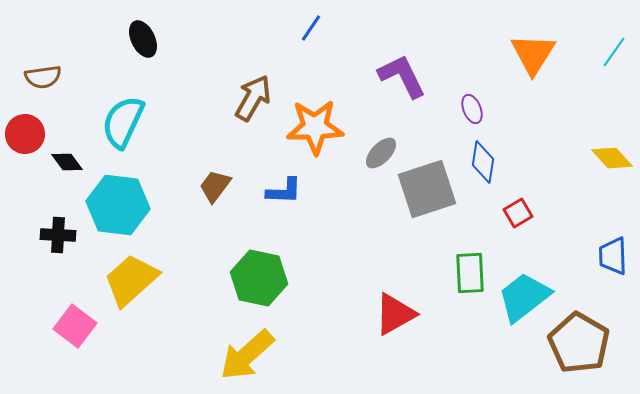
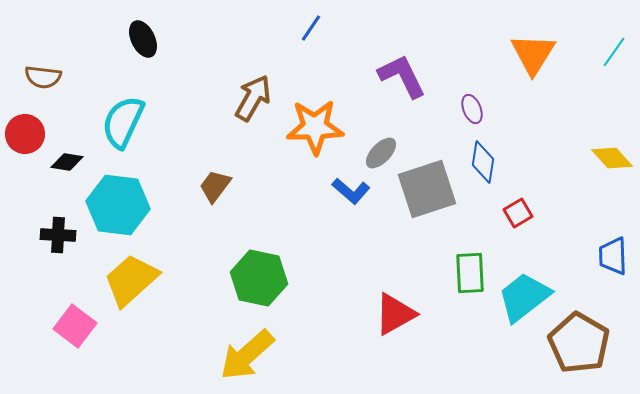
brown semicircle: rotated 15 degrees clockwise
black diamond: rotated 44 degrees counterclockwise
blue L-shape: moved 67 px right; rotated 39 degrees clockwise
